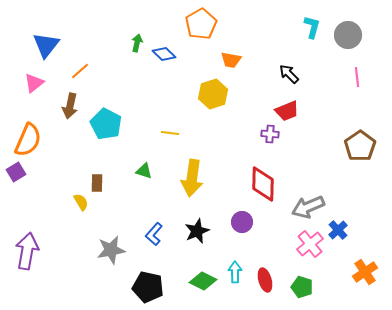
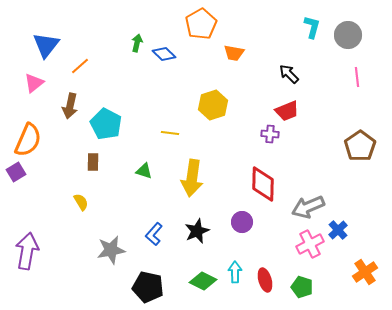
orange trapezoid: moved 3 px right, 7 px up
orange line: moved 5 px up
yellow hexagon: moved 11 px down
brown rectangle: moved 4 px left, 21 px up
pink cross: rotated 12 degrees clockwise
